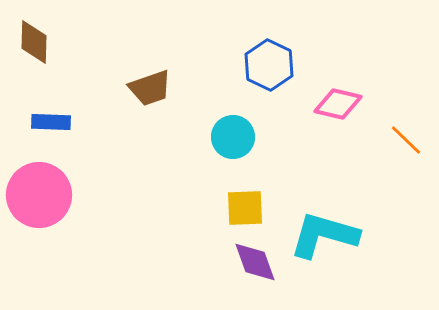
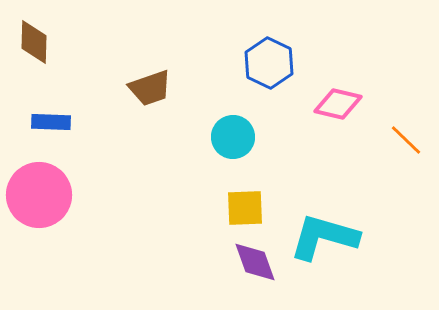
blue hexagon: moved 2 px up
cyan L-shape: moved 2 px down
